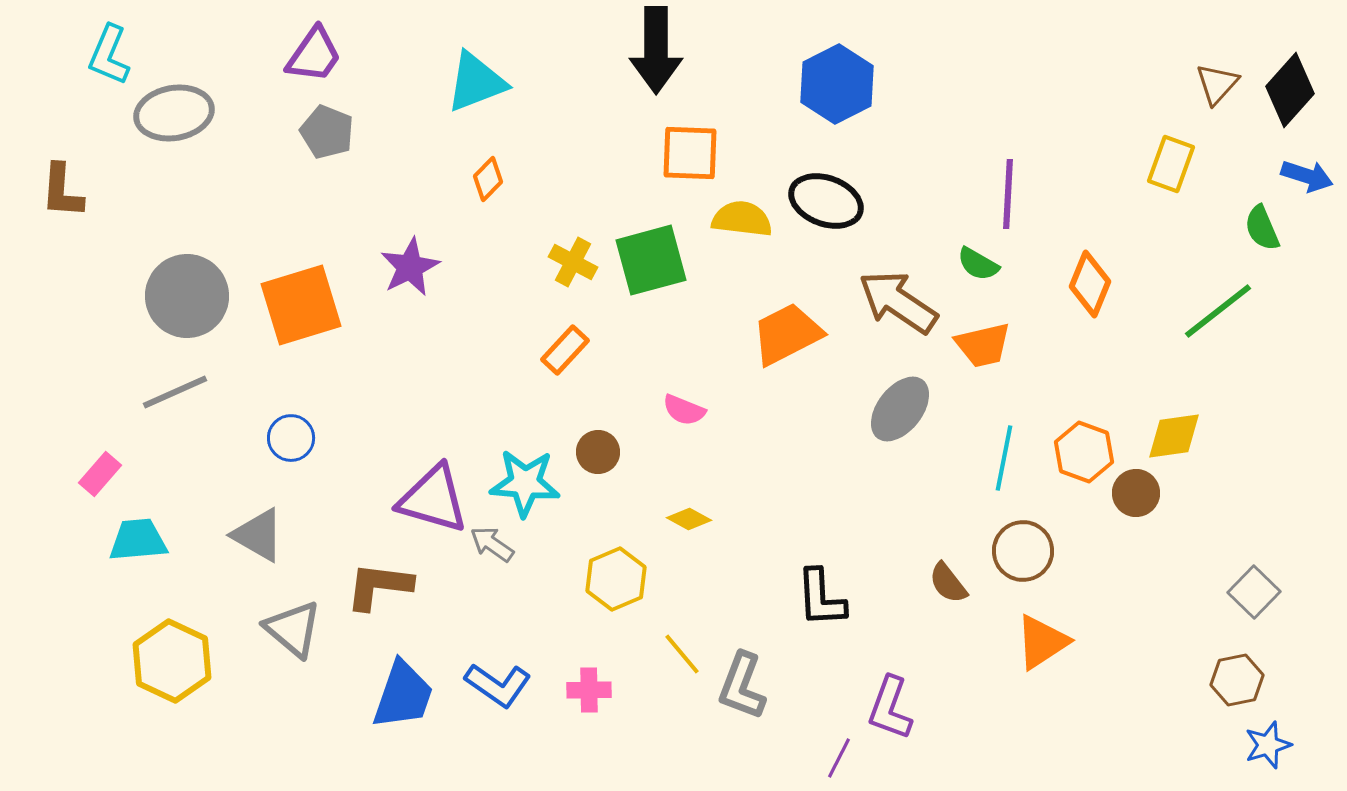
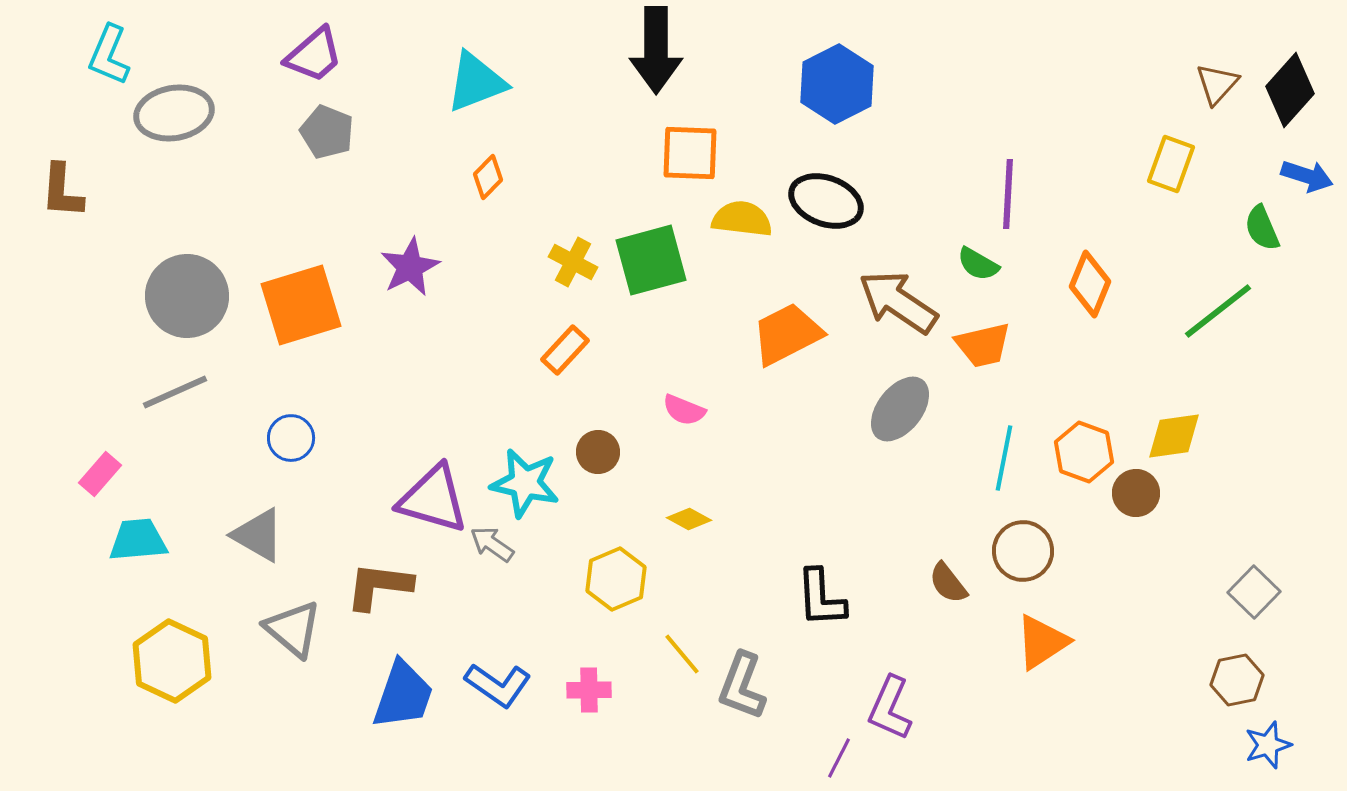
purple trapezoid at (314, 55): rotated 14 degrees clockwise
orange diamond at (488, 179): moved 2 px up
cyan star at (525, 483): rotated 8 degrees clockwise
purple L-shape at (890, 708): rotated 4 degrees clockwise
